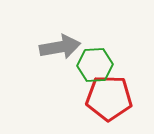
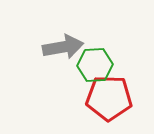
gray arrow: moved 3 px right
